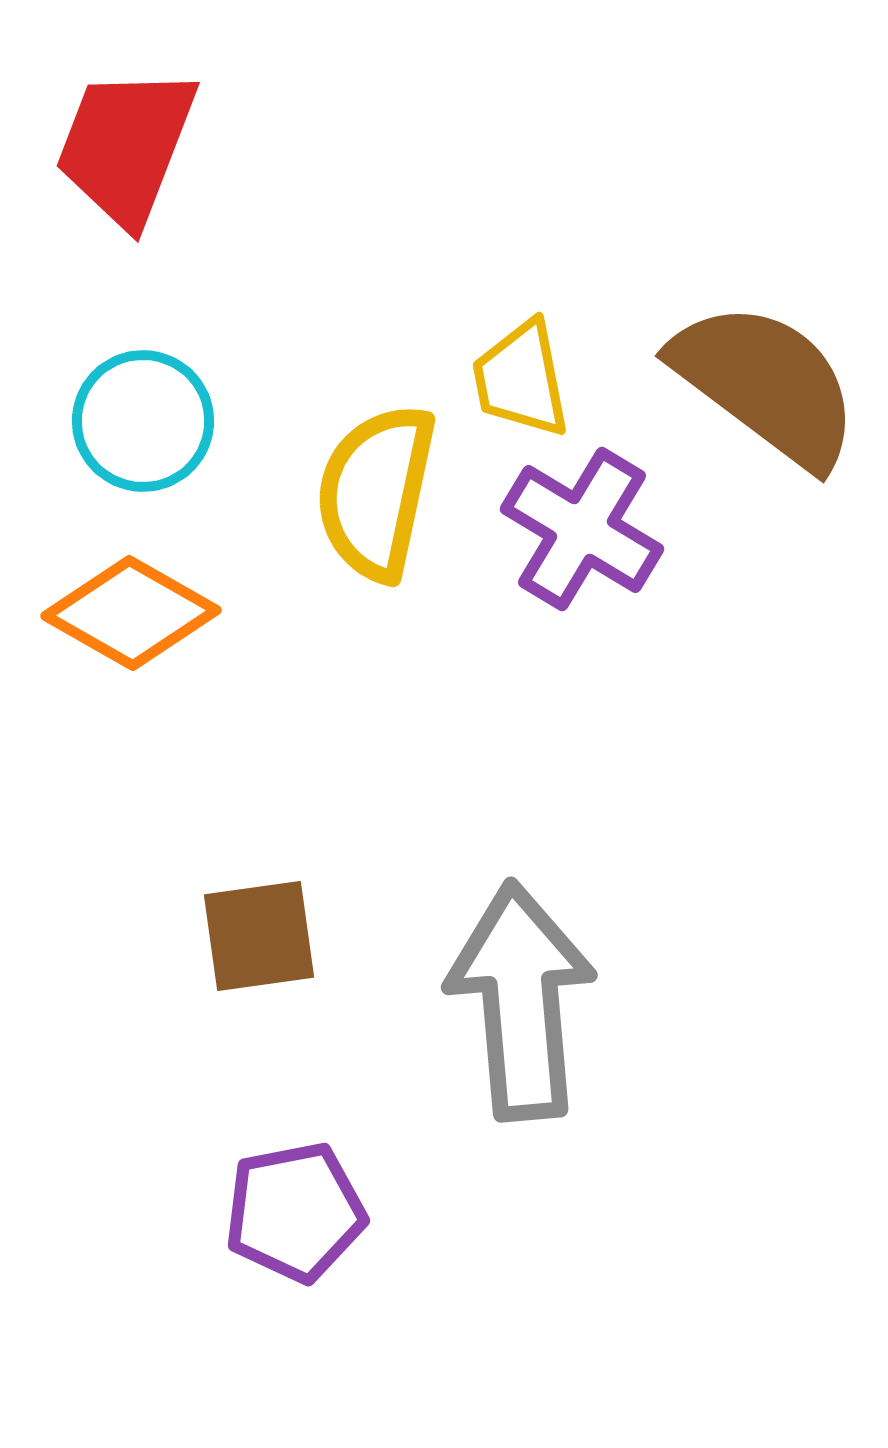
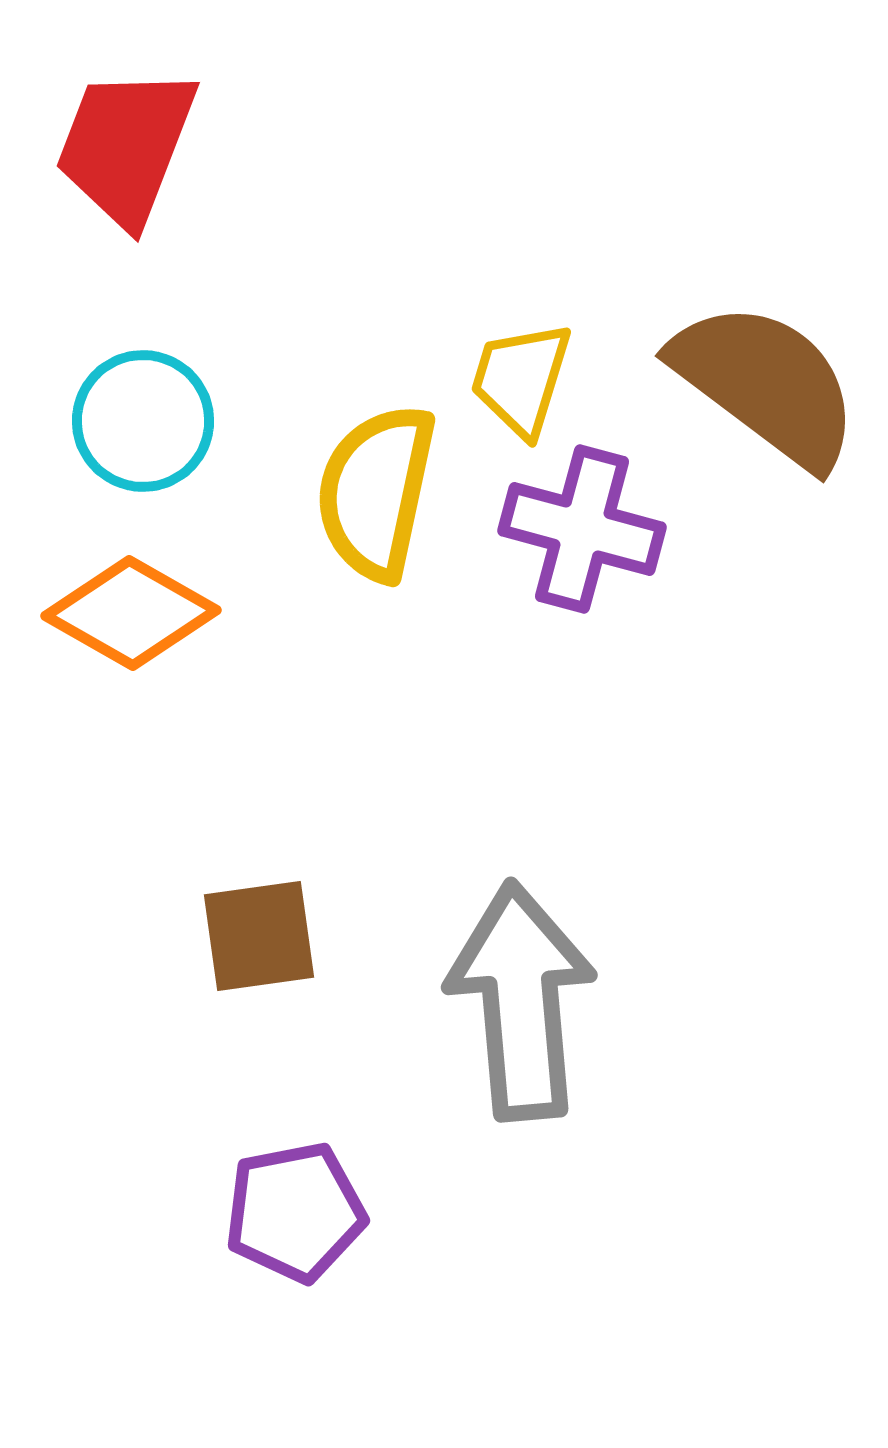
yellow trapezoid: rotated 28 degrees clockwise
purple cross: rotated 16 degrees counterclockwise
